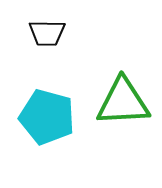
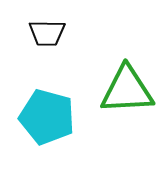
green triangle: moved 4 px right, 12 px up
